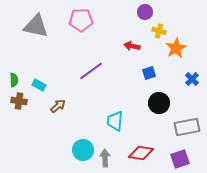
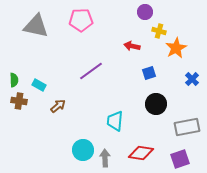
black circle: moved 3 px left, 1 px down
